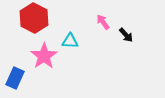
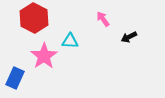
pink arrow: moved 3 px up
black arrow: moved 3 px right, 2 px down; rotated 105 degrees clockwise
